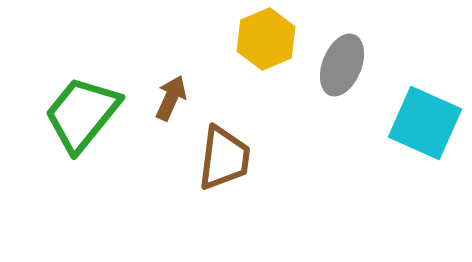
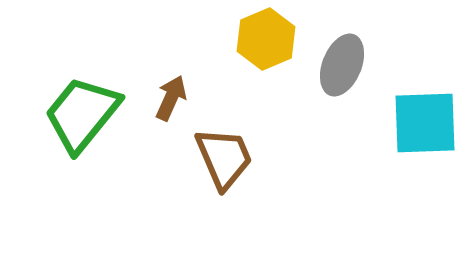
cyan square: rotated 26 degrees counterclockwise
brown trapezoid: rotated 30 degrees counterclockwise
